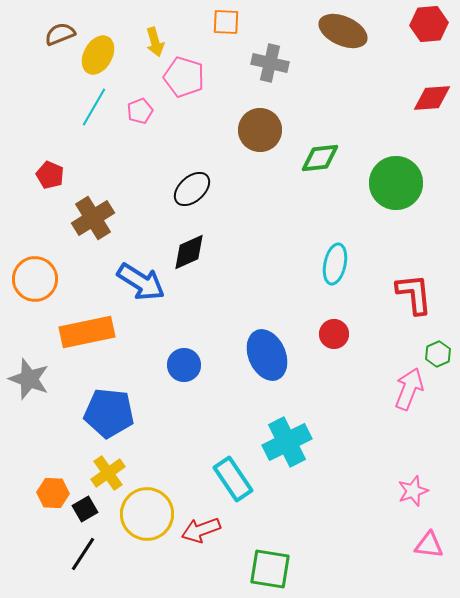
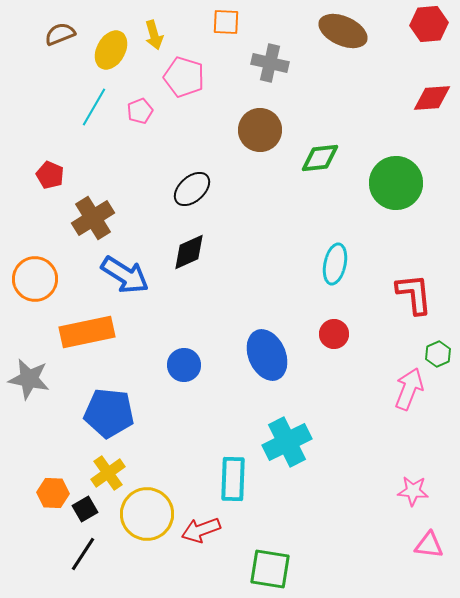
yellow arrow at (155, 42): moved 1 px left, 7 px up
yellow ellipse at (98, 55): moved 13 px right, 5 px up
blue arrow at (141, 282): moved 16 px left, 7 px up
gray star at (29, 379): rotated 9 degrees counterclockwise
cyan rectangle at (233, 479): rotated 36 degrees clockwise
pink star at (413, 491): rotated 24 degrees clockwise
